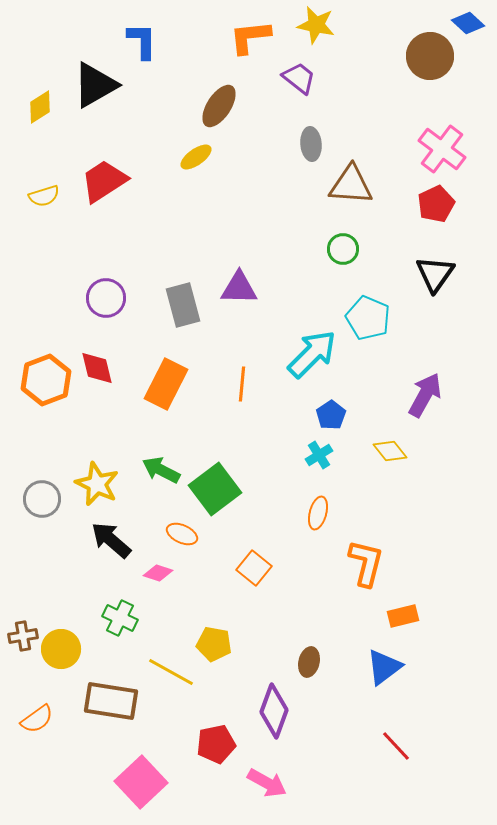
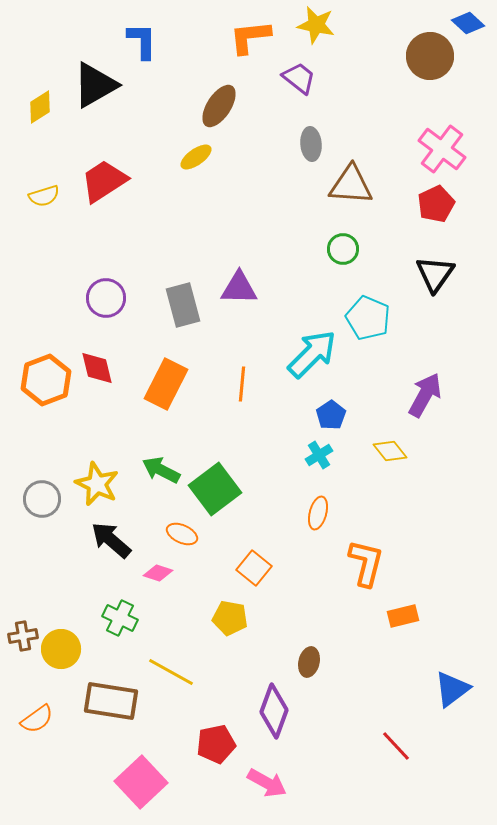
yellow pentagon at (214, 644): moved 16 px right, 26 px up
blue triangle at (384, 667): moved 68 px right, 22 px down
